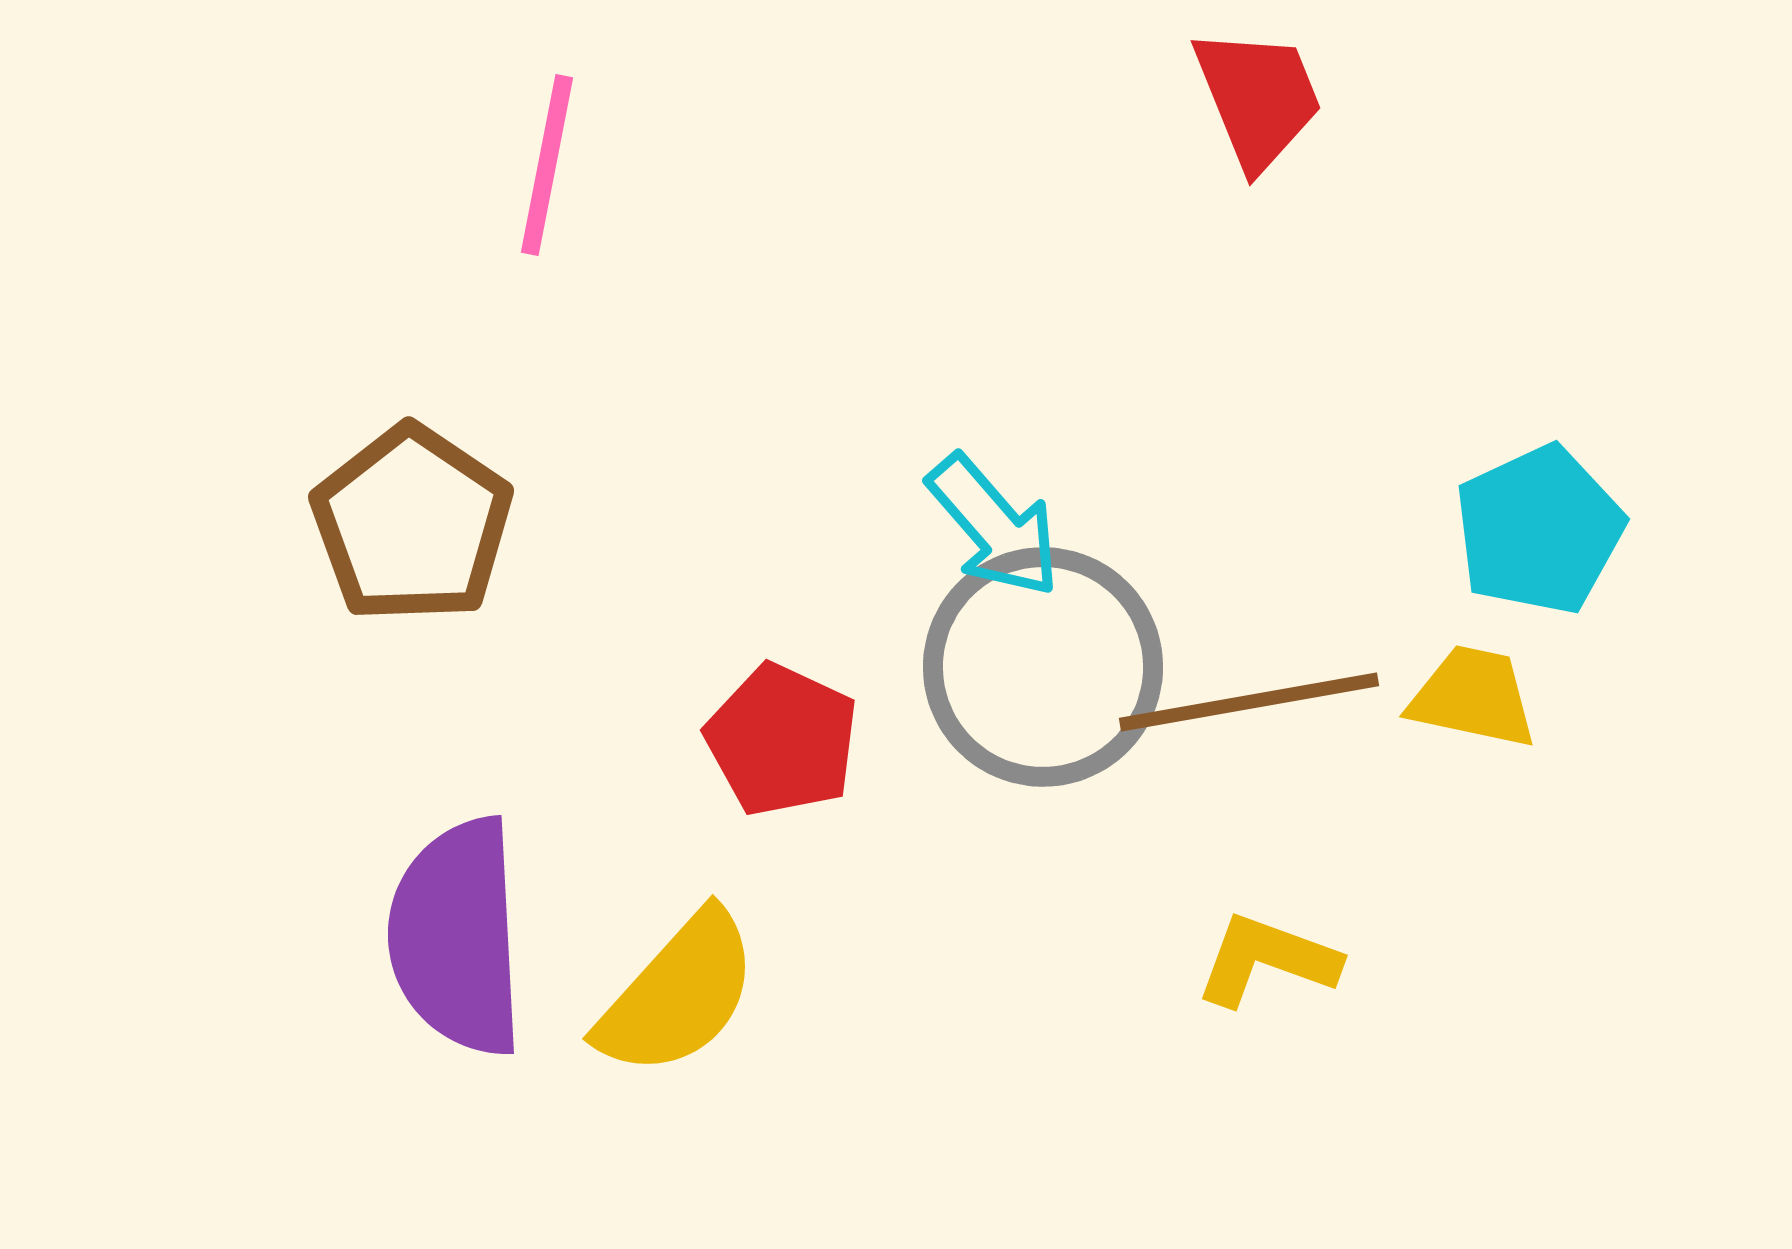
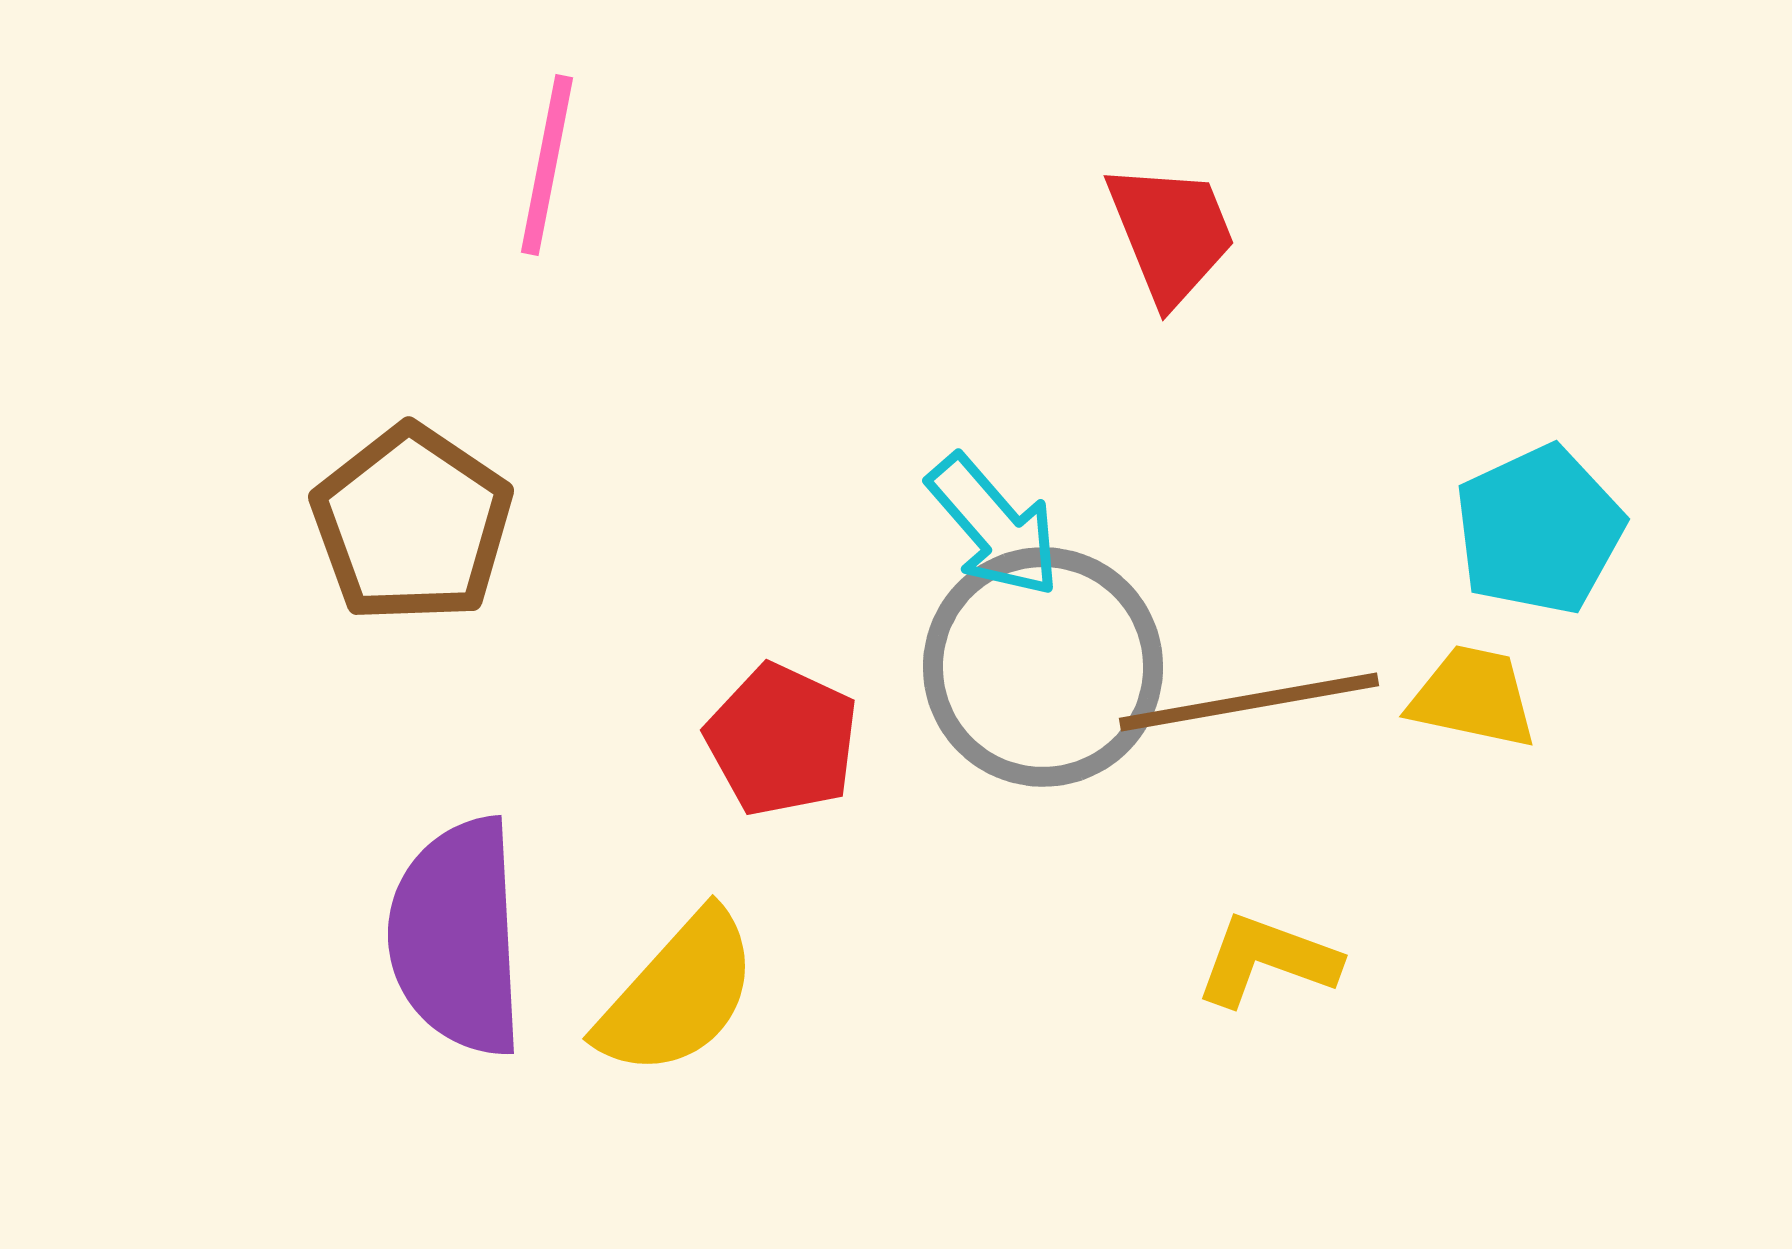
red trapezoid: moved 87 px left, 135 px down
